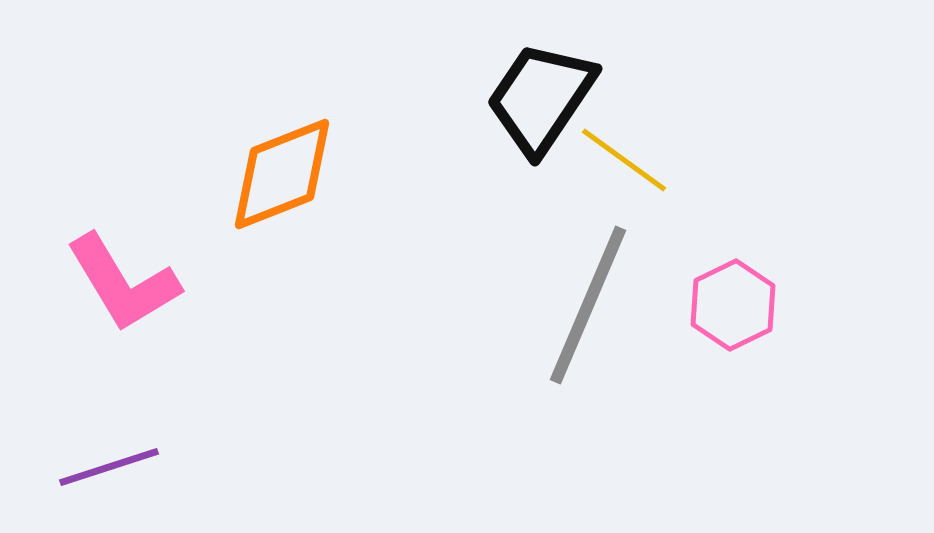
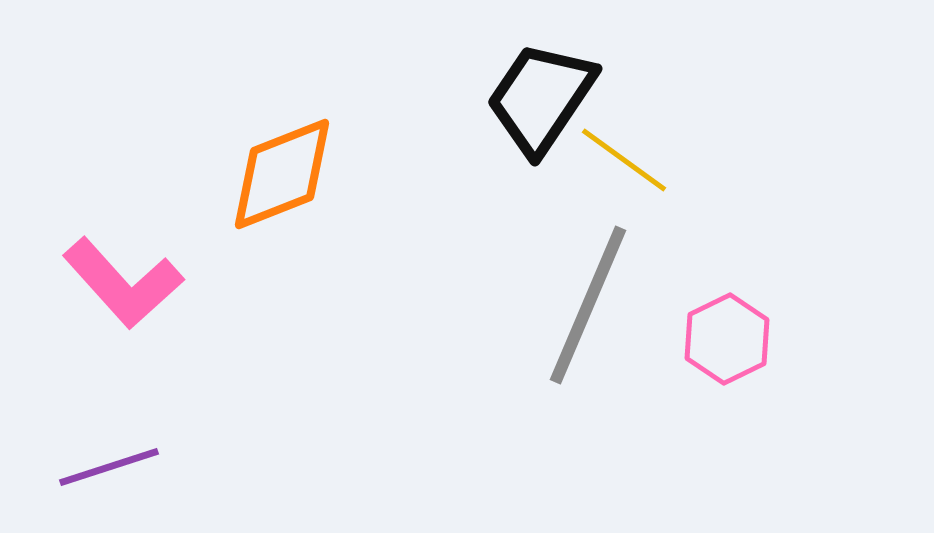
pink L-shape: rotated 11 degrees counterclockwise
pink hexagon: moved 6 px left, 34 px down
